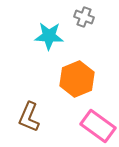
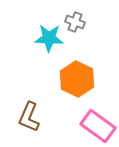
gray cross: moved 9 px left, 5 px down
cyan star: moved 2 px down
orange hexagon: rotated 12 degrees counterclockwise
